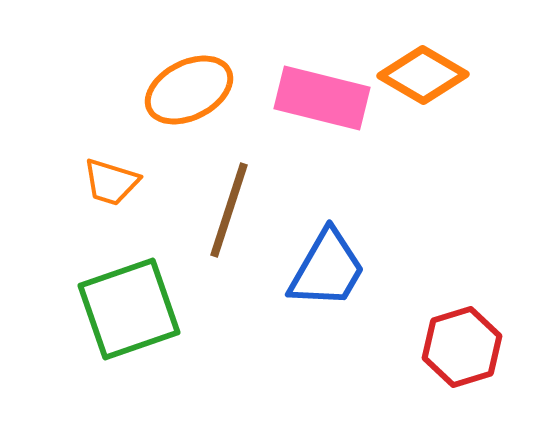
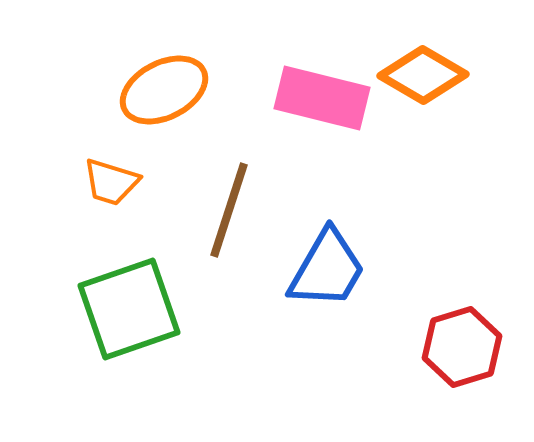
orange ellipse: moved 25 px left
